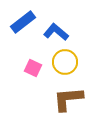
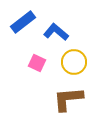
yellow circle: moved 9 px right
pink square: moved 4 px right, 5 px up
